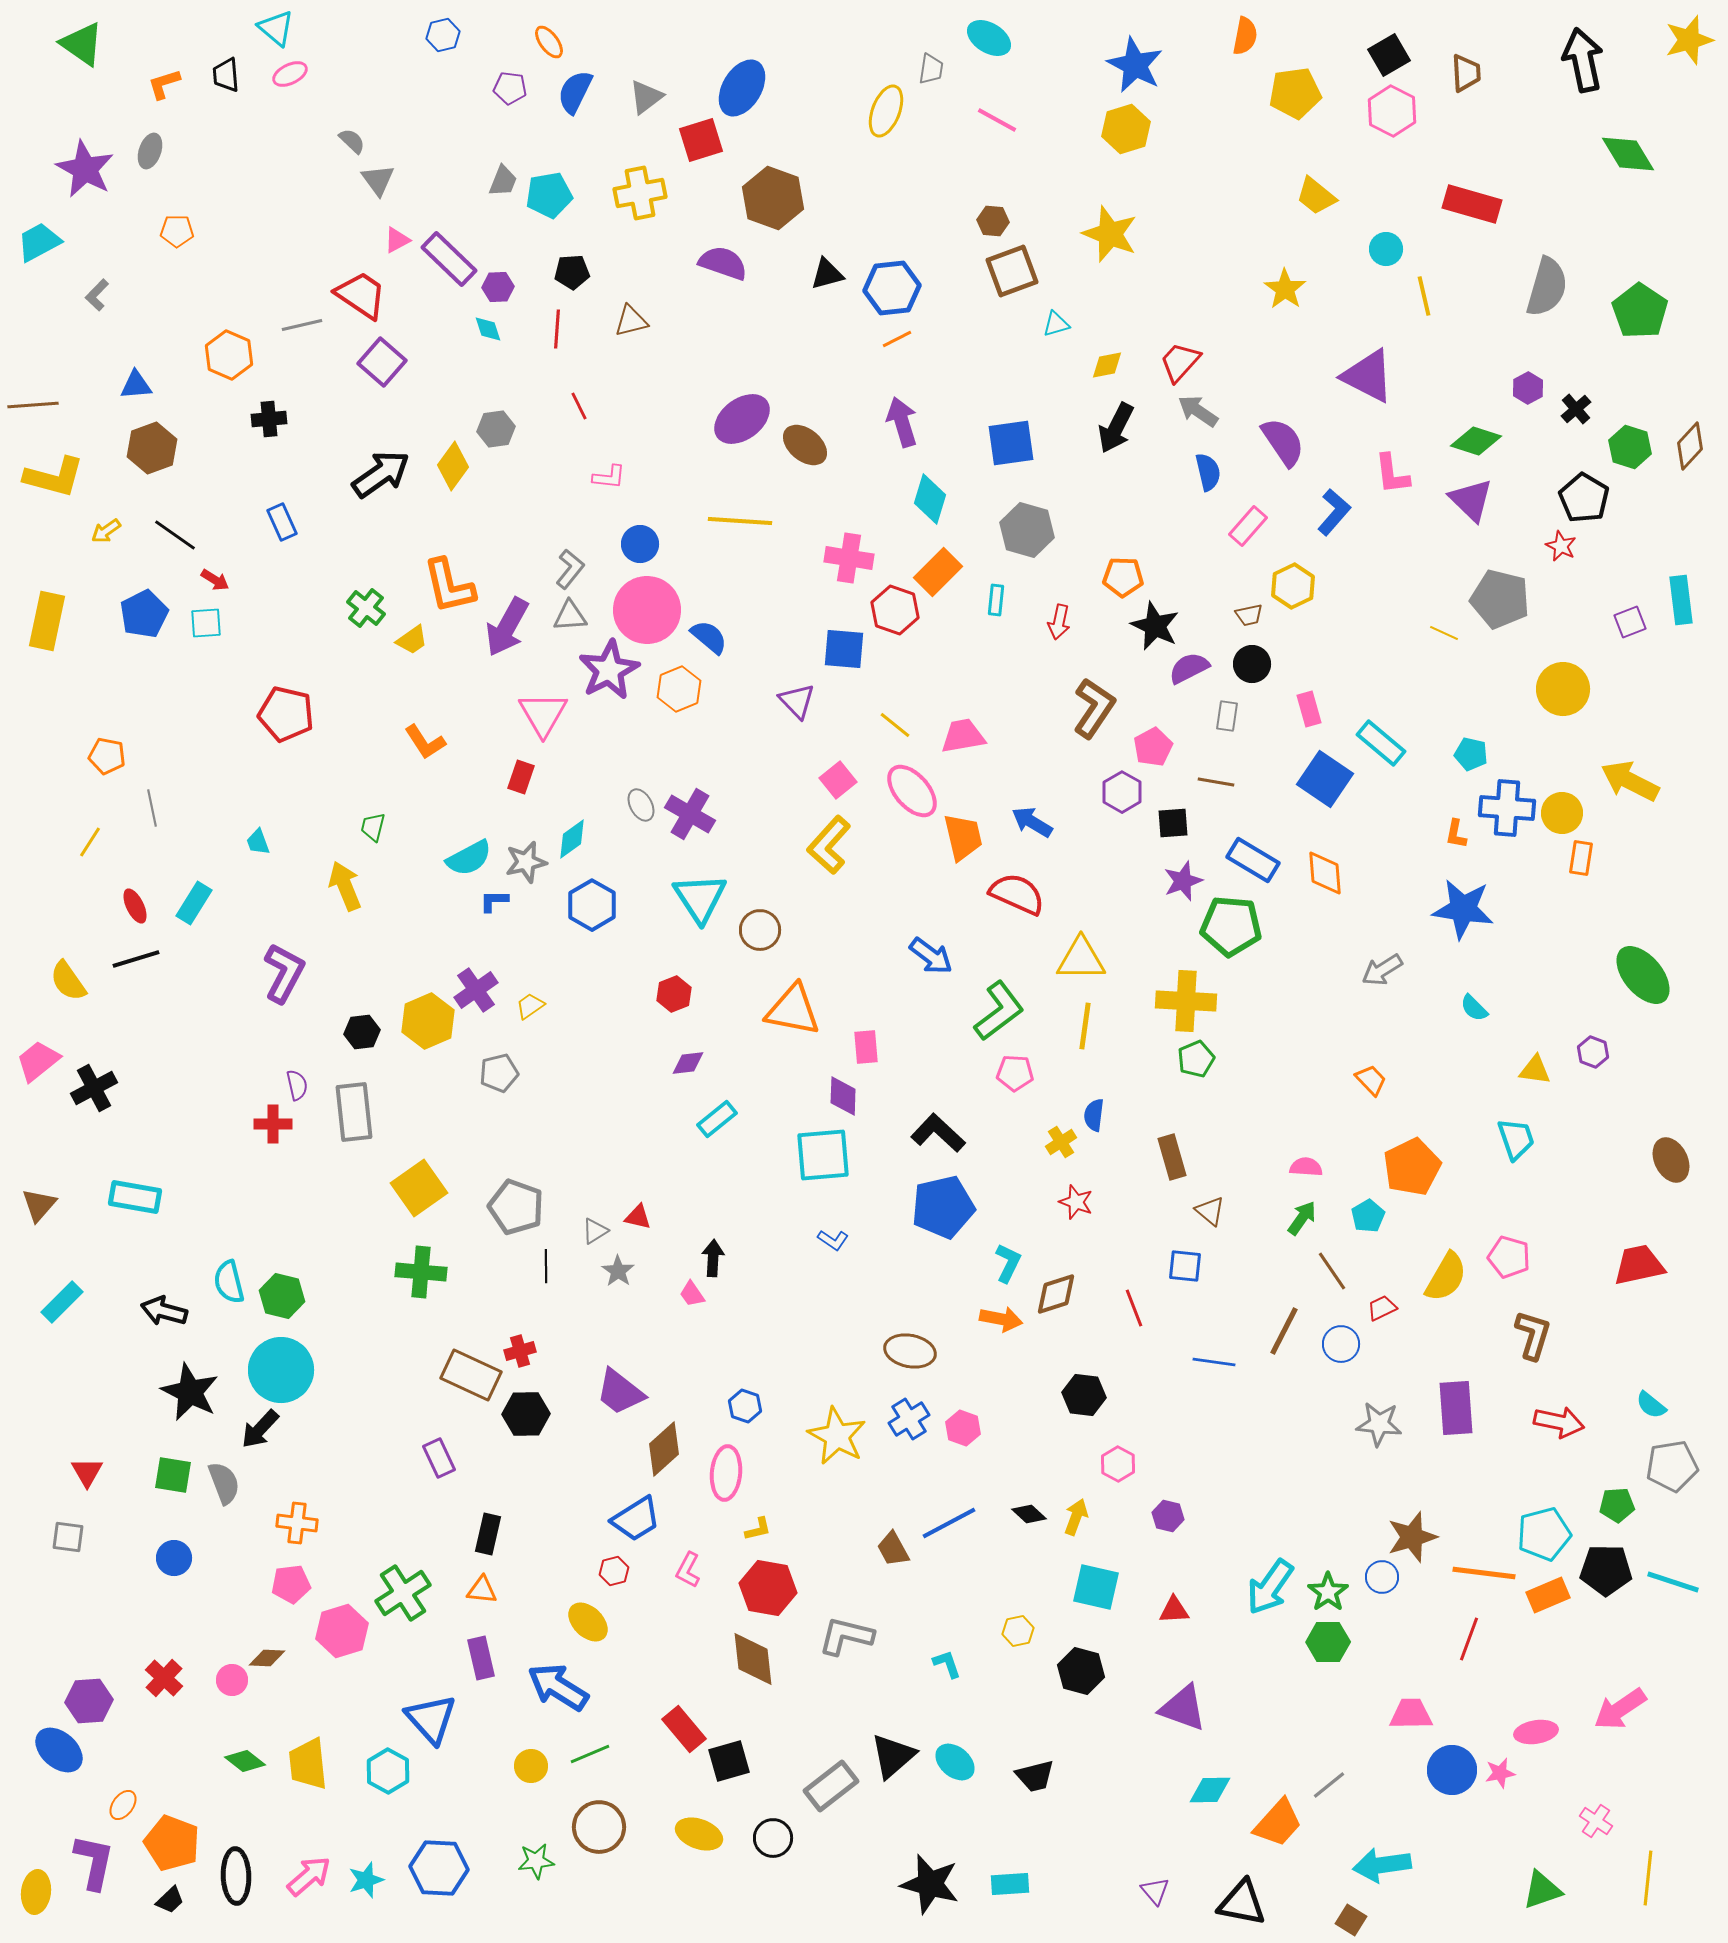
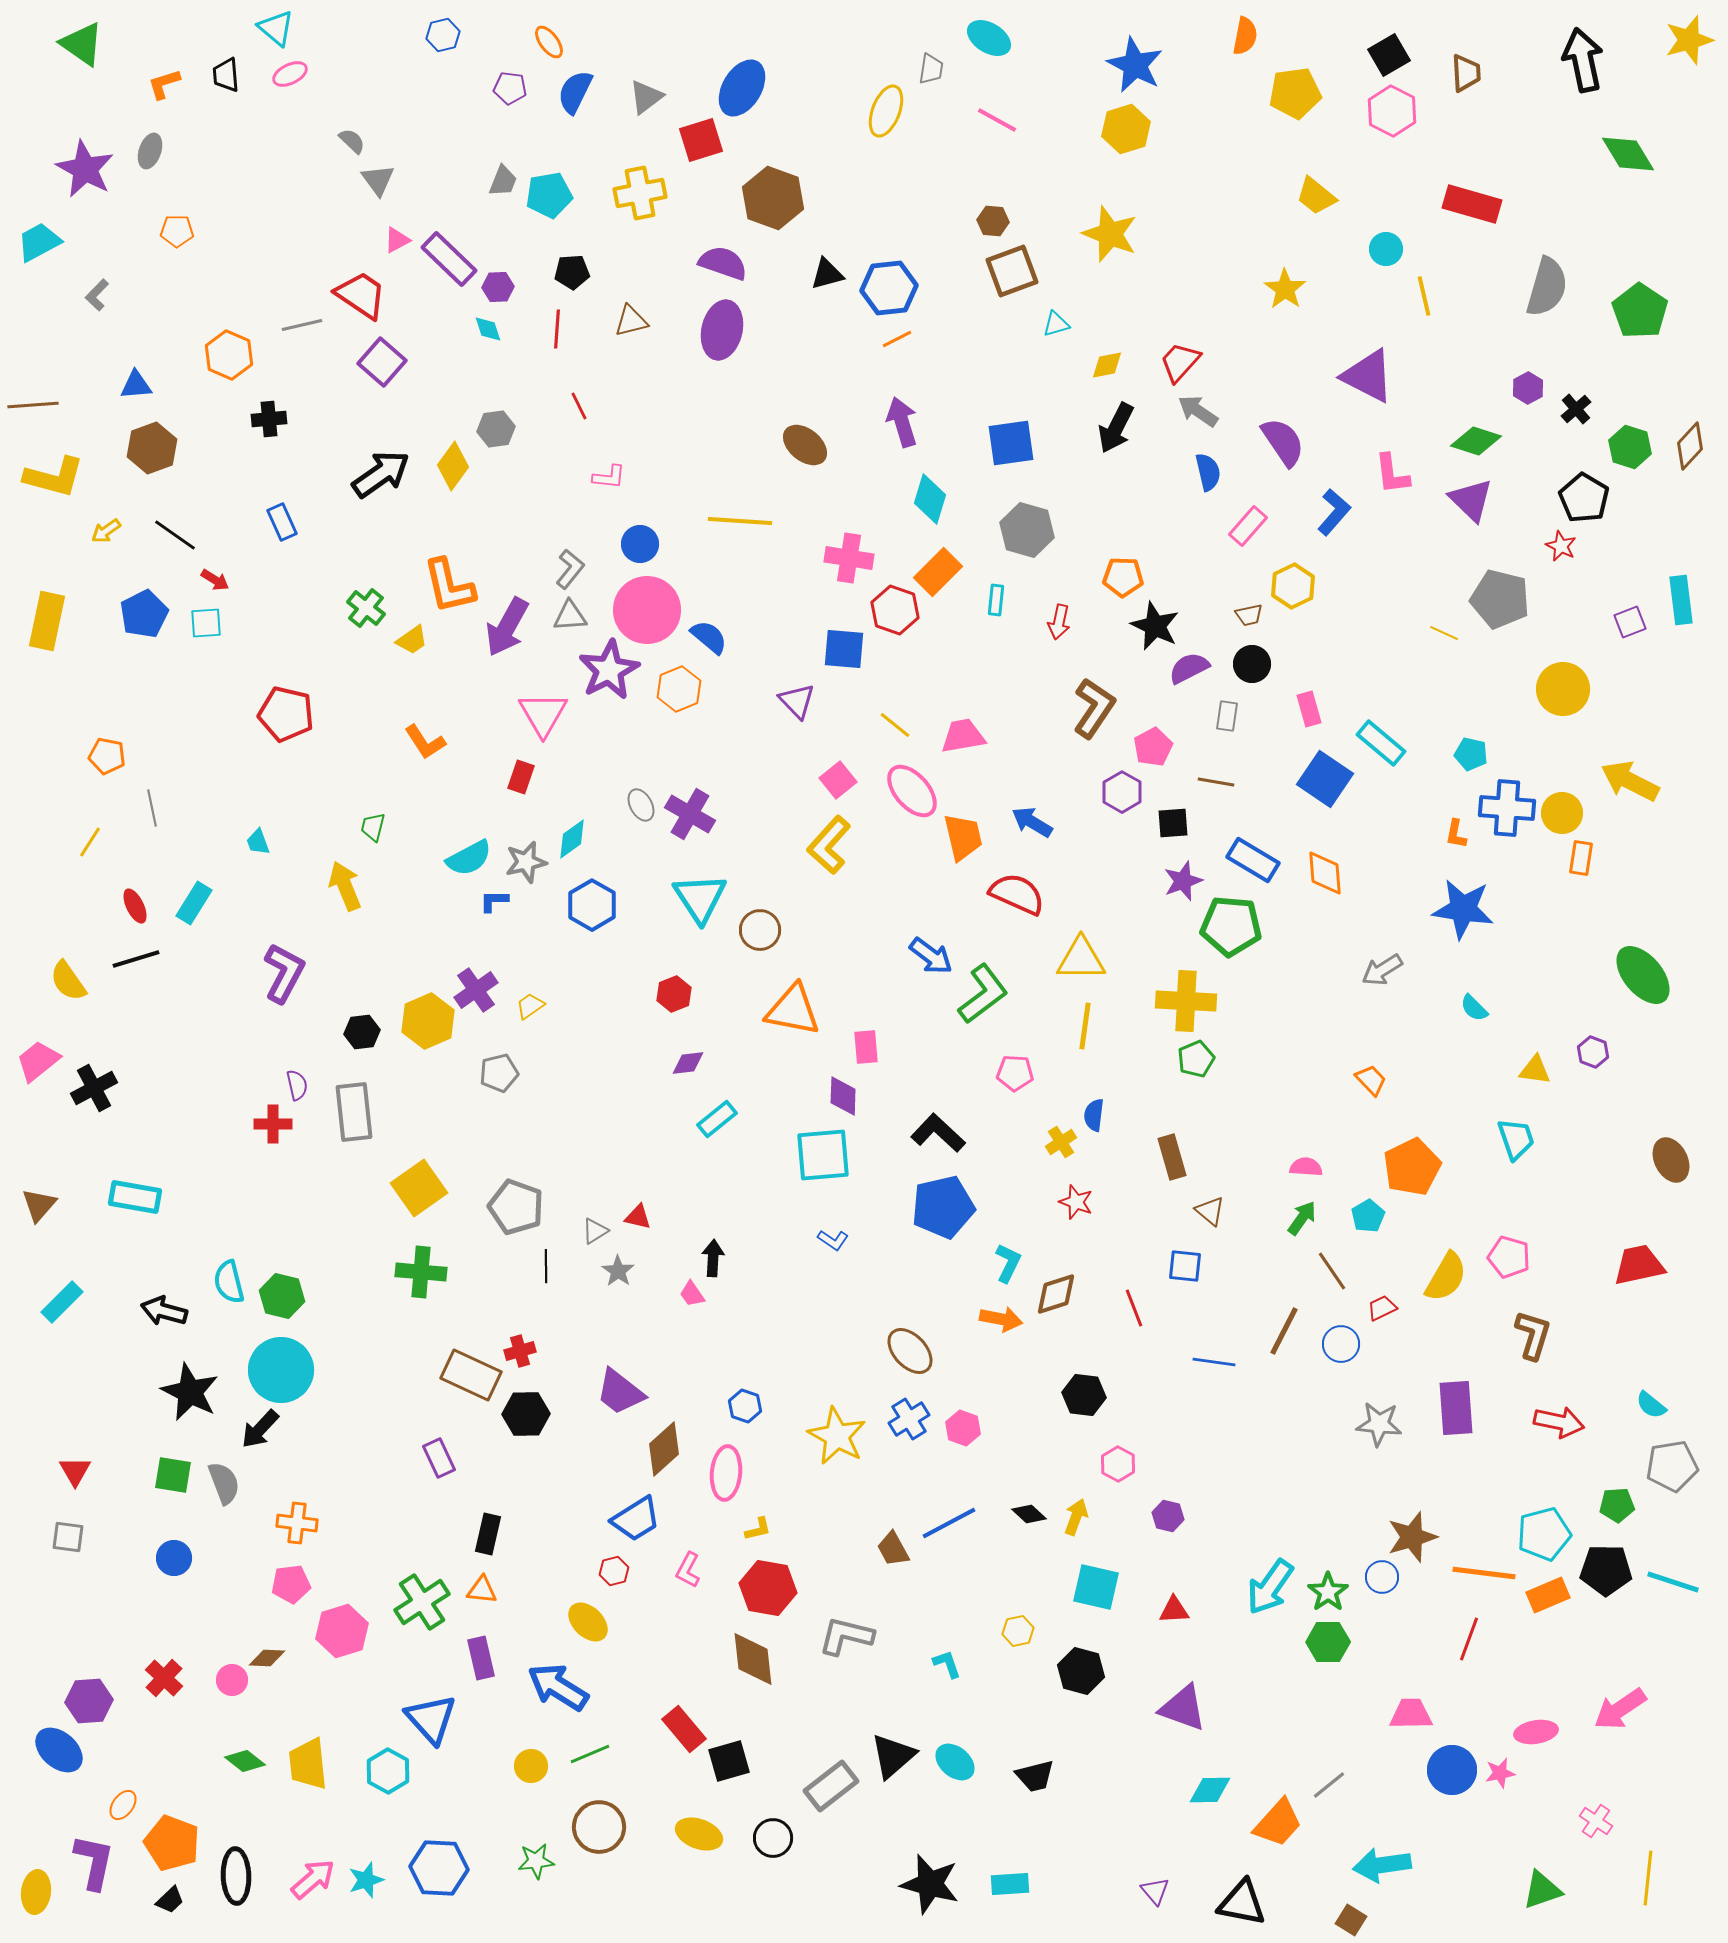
blue hexagon at (892, 288): moved 3 px left
purple ellipse at (742, 419): moved 20 px left, 89 px up; rotated 40 degrees counterclockwise
green L-shape at (999, 1011): moved 16 px left, 17 px up
brown ellipse at (910, 1351): rotated 36 degrees clockwise
red triangle at (87, 1472): moved 12 px left, 1 px up
green cross at (403, 1593): moved 19 px right, 9 px down
pink arrow at (309, 1876): moved 4 px right, 3 px down
